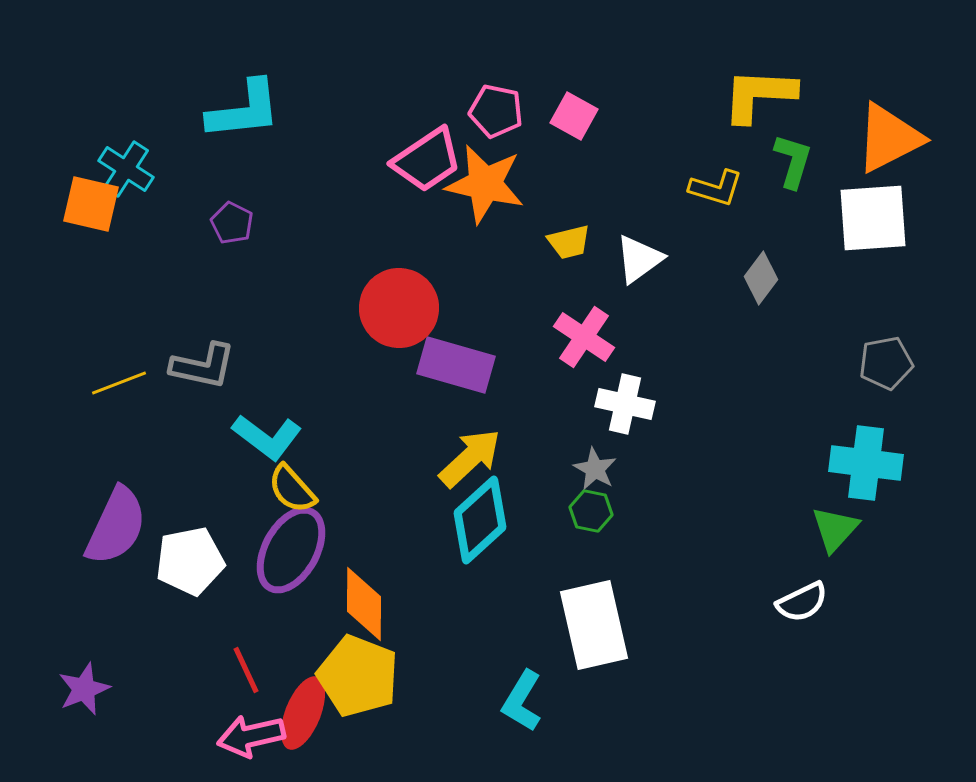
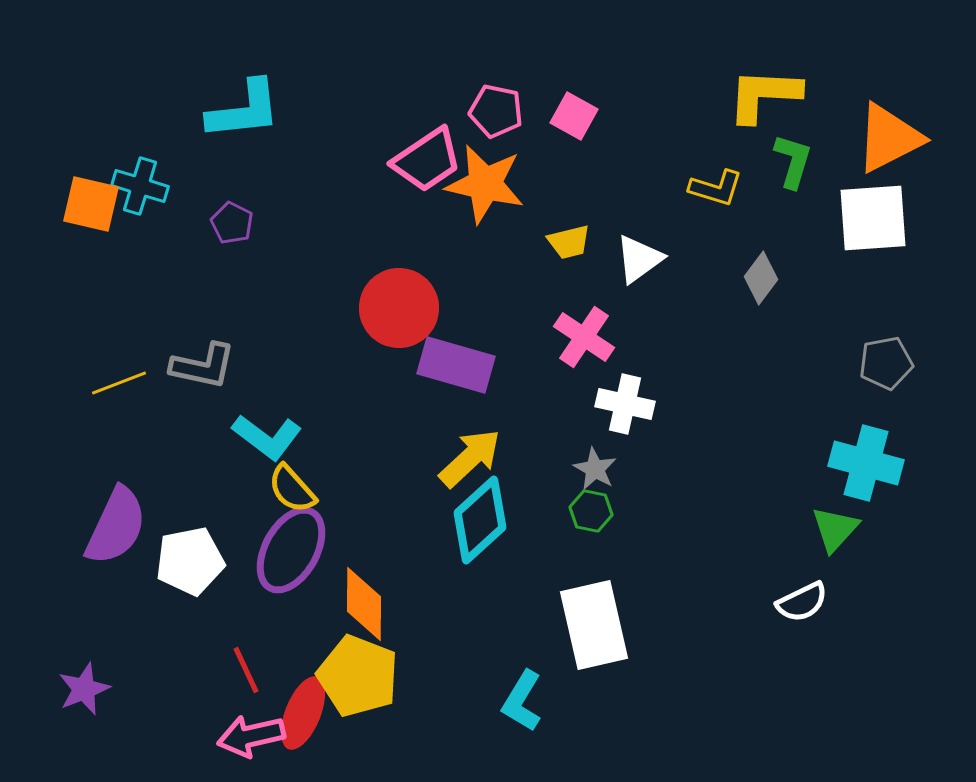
yellow L-shape at (759, 95): moved 5 px right
cyan cross at (126, 169): moved 14 px right, 17 px down; rotated 16 degrees counterclockwise
cyan cross at (866, 463): rotated 8 degrees clockwise
